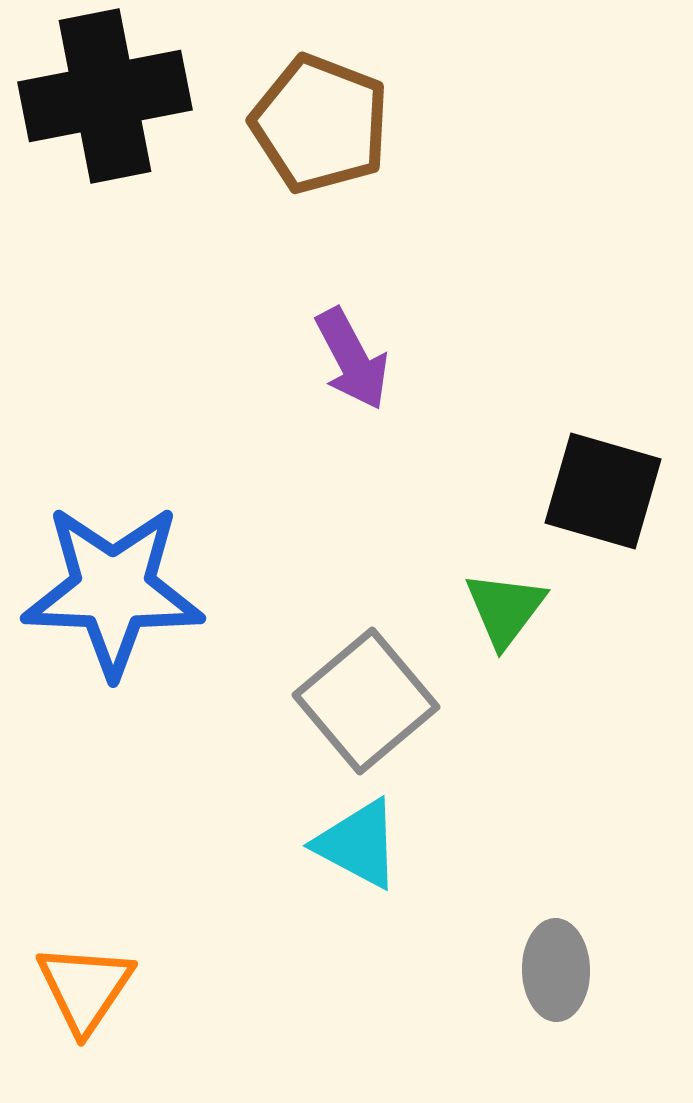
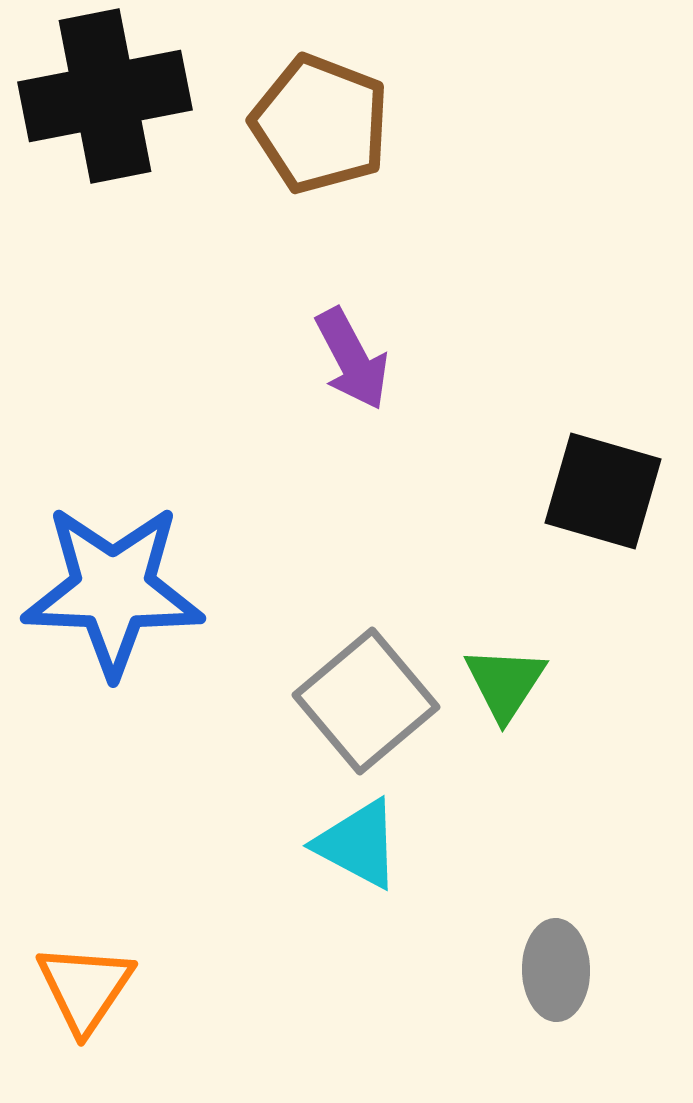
green triangle: moved 74 px down; rotated 4 degrees counterclockwise
